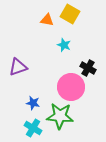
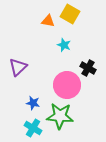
orange triangle: moved 1 px right, 1 px down
purple triangle: rotated 24 degrees counterclockwise
pink circle: moved 4 px left, 2 px up
